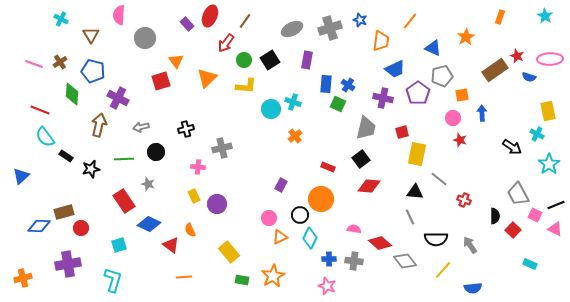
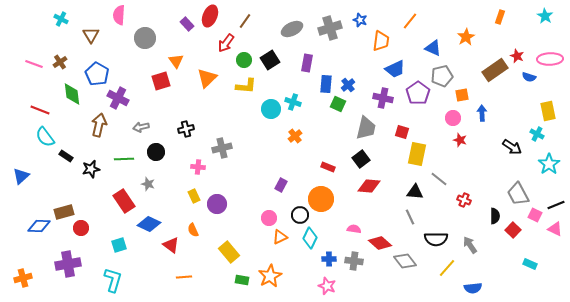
purple rectangle at (307, 60): moved 3 px down
blue pentagon at (93, 71): moved 4 px right, 3 px down; rotated 15 degrees clockwise
blue cross at (348, 85): rotated 16 degrees clockwise
green diamond at (72, 94): rotated 10 degrees counterclockwise
red square at (402, 132): rotated 32 degrees clockwise
orange semicircle at (190, 230): moved 3 px right
yellow line at (443, 270): moved 4 px right, 2 px up
orange star at (273, 276): moved 3 px left
